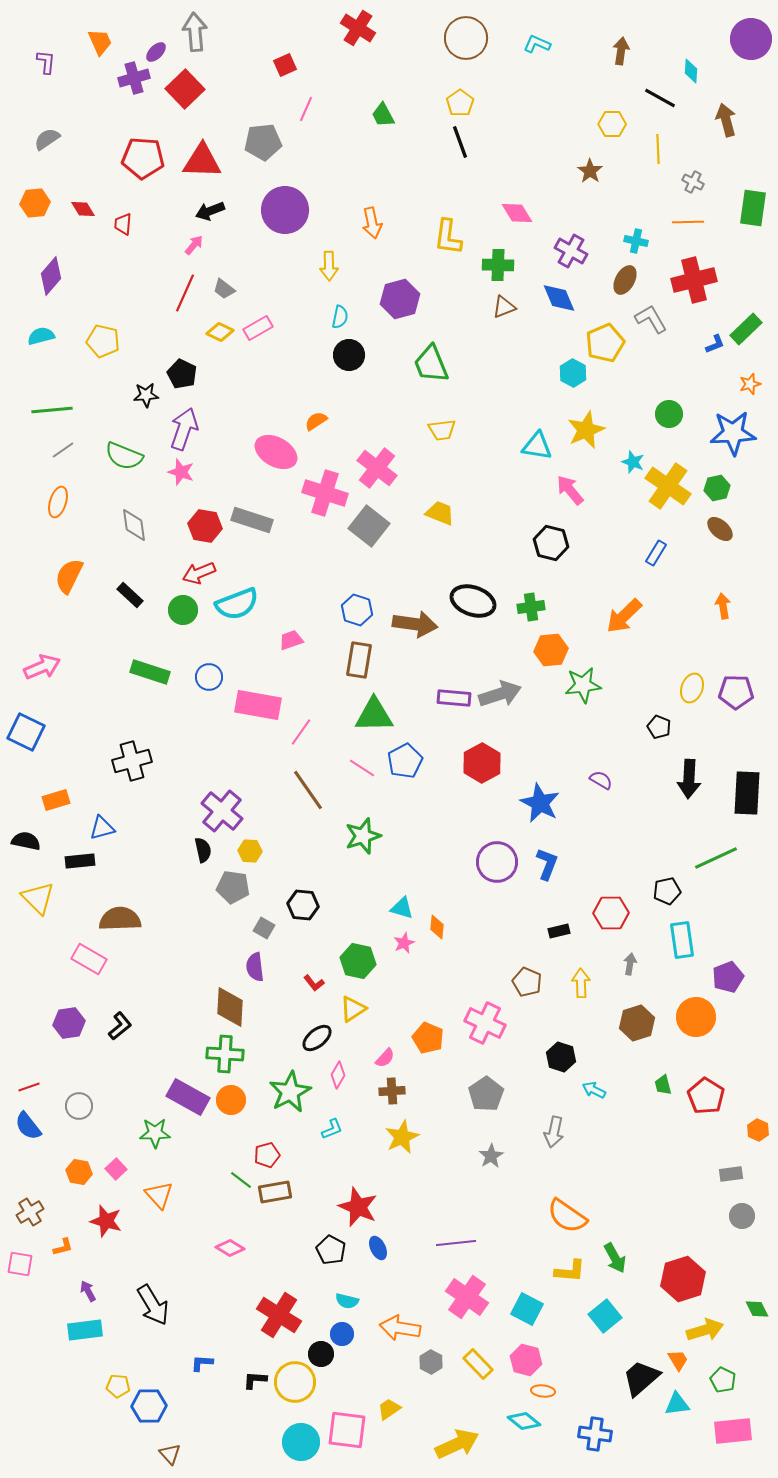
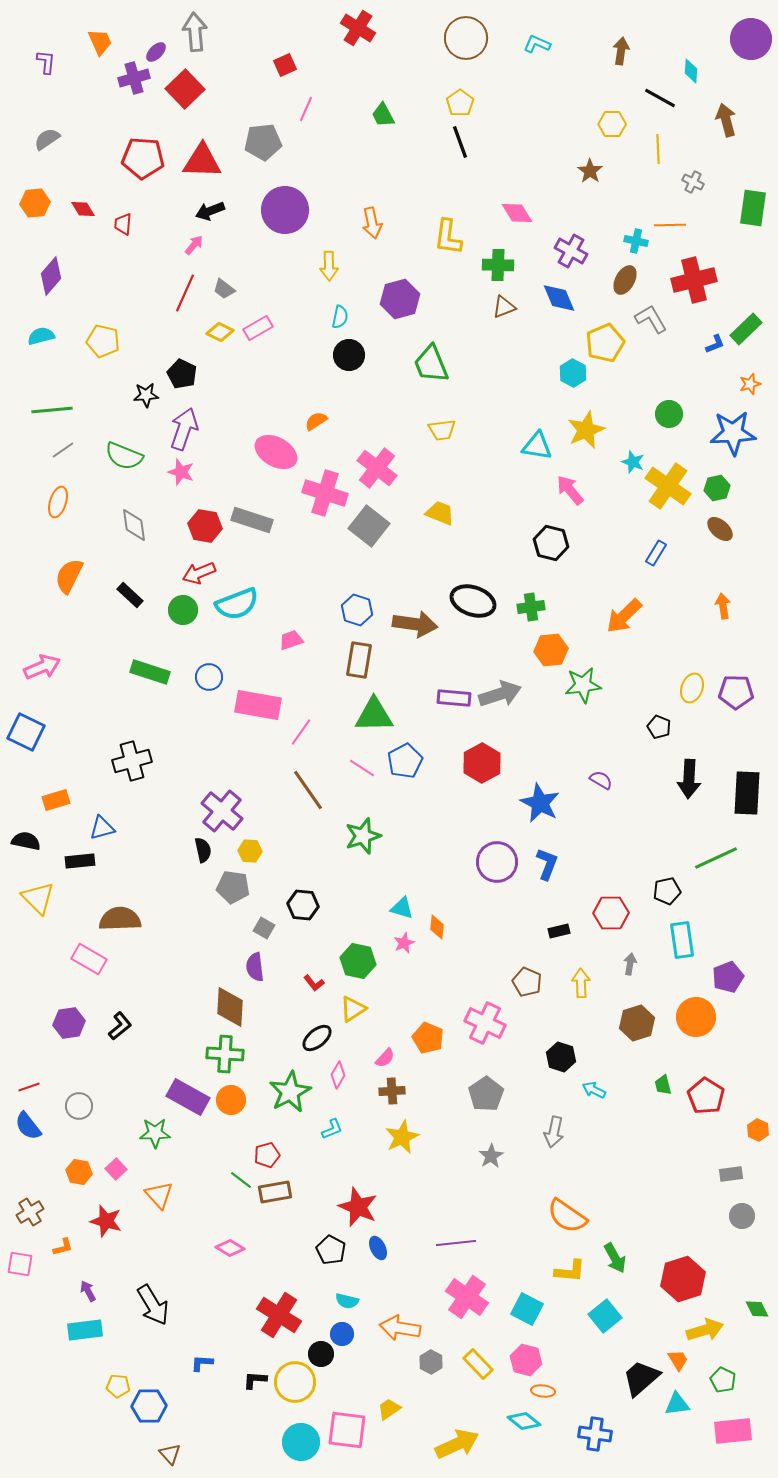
orange line at (688, 222): moved 18 px left, 3 px down
